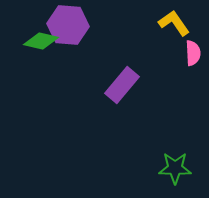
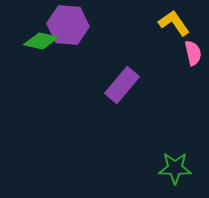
pink semicircle: rotated 10 degrees counterclockwise
